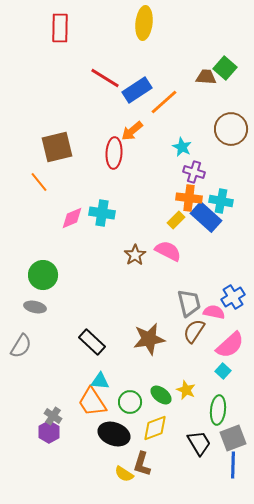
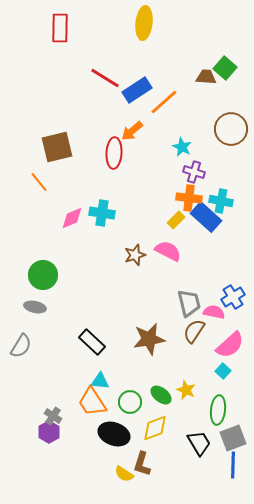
brown star at (135, 255): rotated 15 degrees clockwise
